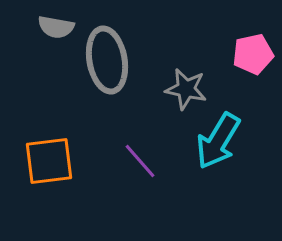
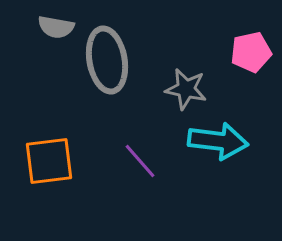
pink pentagon: moved 2 px left, 2 px up
cyan arrow: rotated 114 degrees counterclockwise
